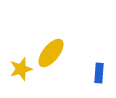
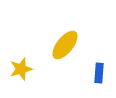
yellow ellipse: moved 14 px right, 8 px up
